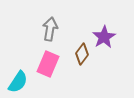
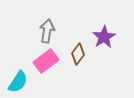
gray arrow: moved 3 px left, 2 px down
brown diamond: moved 4 px left
pink rectangle: moved 2 px left, 3 px up; rotated 30 degrees clockwise
